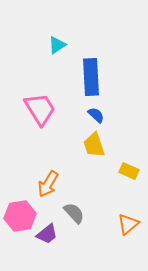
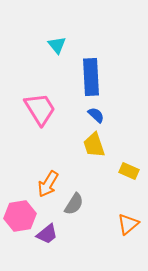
cyan triangle: rotated 36 degrees counterclockwise
gray semicircle: moved 9 px up; rotated 75 degrees clockwise
